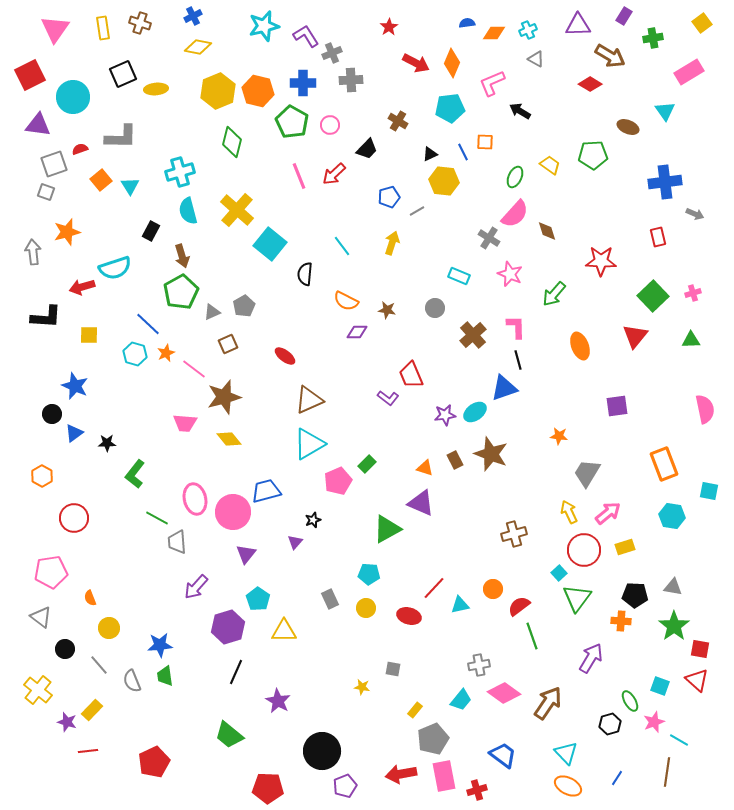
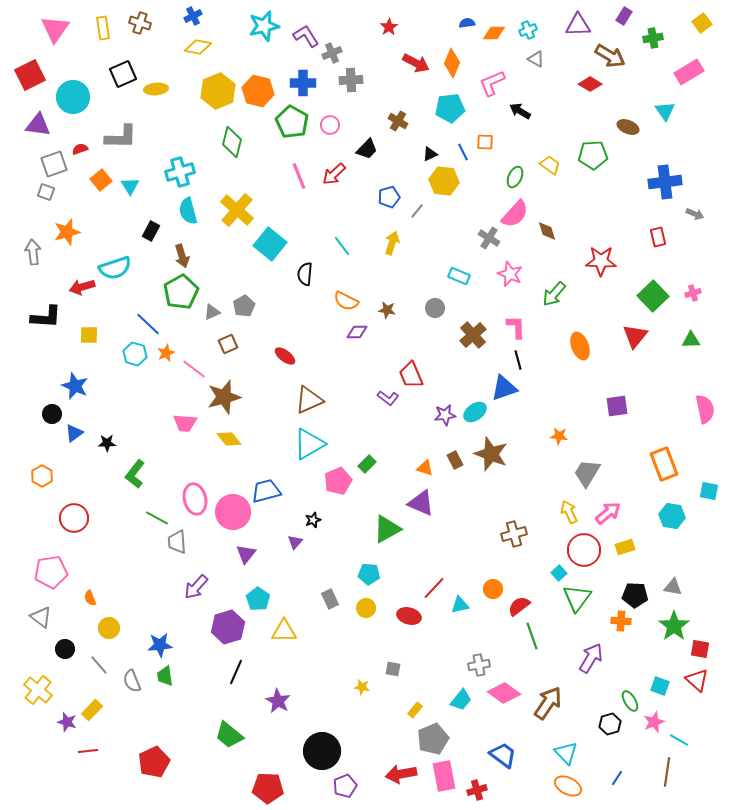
gray line at (417, 211): rotated 21 degrees counterclockwise
